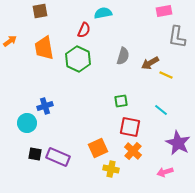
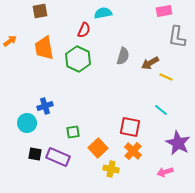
yellow line: moved 2 px down
green square: moved 48 px left, 31 px down
orange square: rotated 18 degrees counterclockwise
